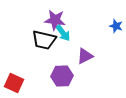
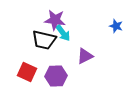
purple hexagon: moved 6 px left
red square: moved 13 px right, 11 px up
